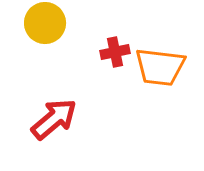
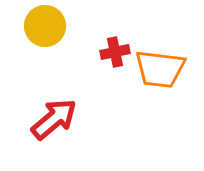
yellow circle: moved 3 px down
orange trapezoid: moved 2 px down
